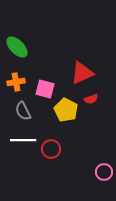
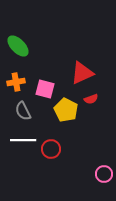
green ellipse: moved 1 px right, 1 px up
pink circle: moved 2 px down
